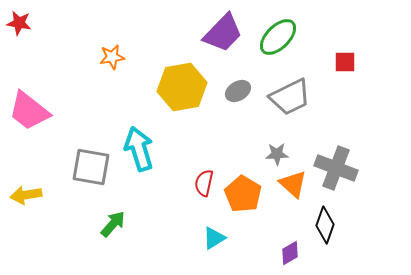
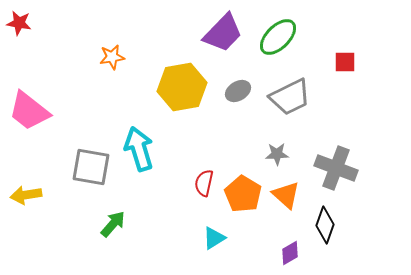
orange triangle: moved 7 px left, 11 px down
